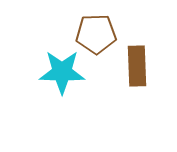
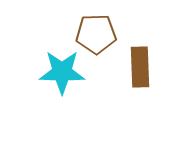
brown rectangle: moved 3 px right, 1 px down
